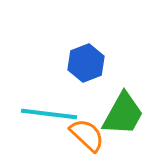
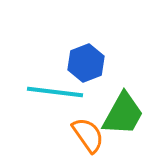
cyan line: moved 6 px right, 22 px up
orange semicircle: moved 1 px right; rotated 12 degrees clockwise
